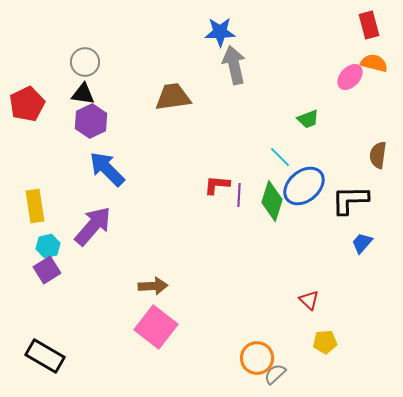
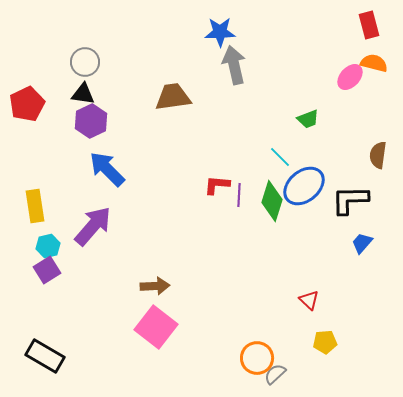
brown arrow: moved 2 px right
